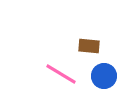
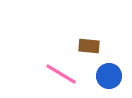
blue circle: moved 5 px right
